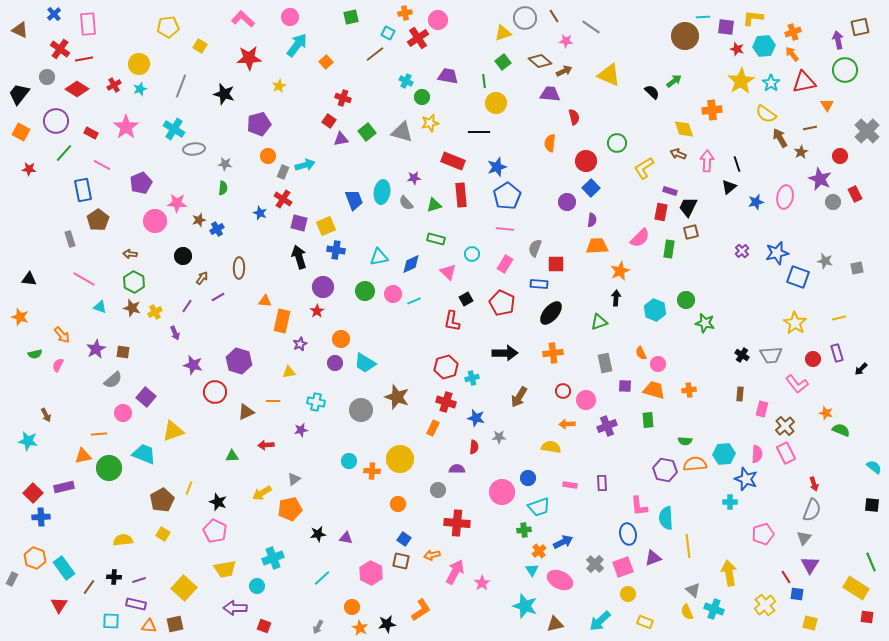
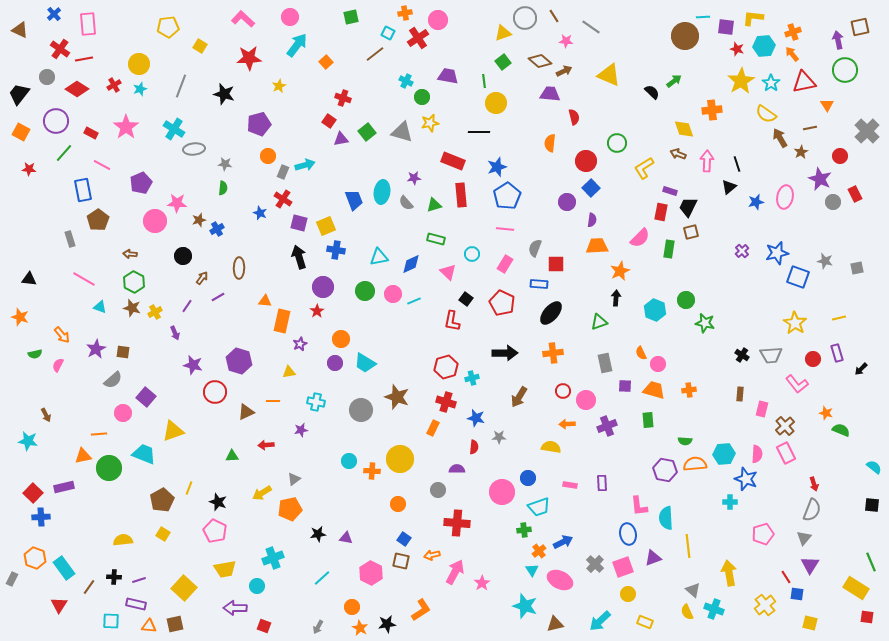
black square at (466, 299): rotated 24 degrees counterclockwise
